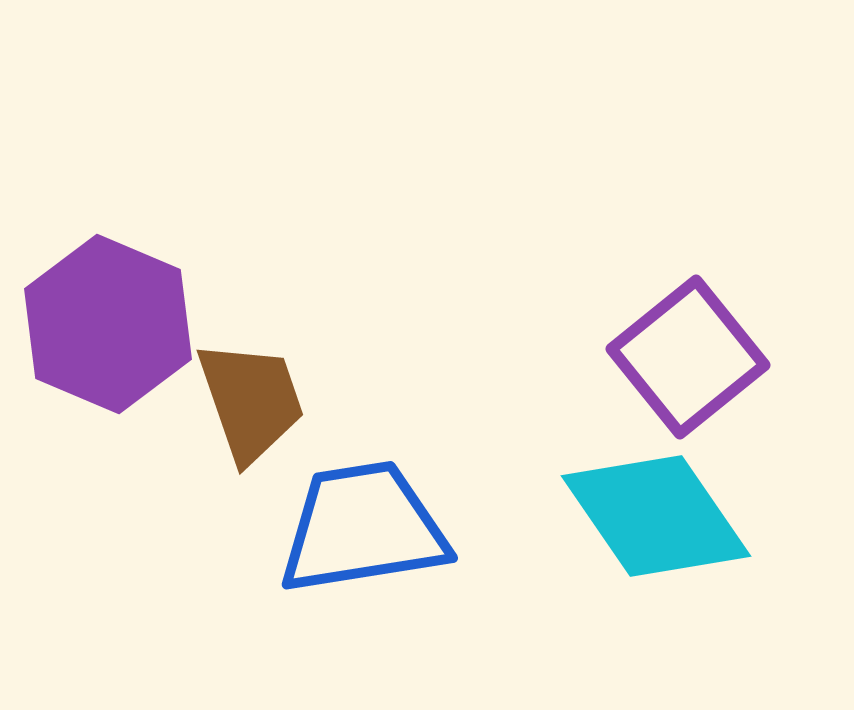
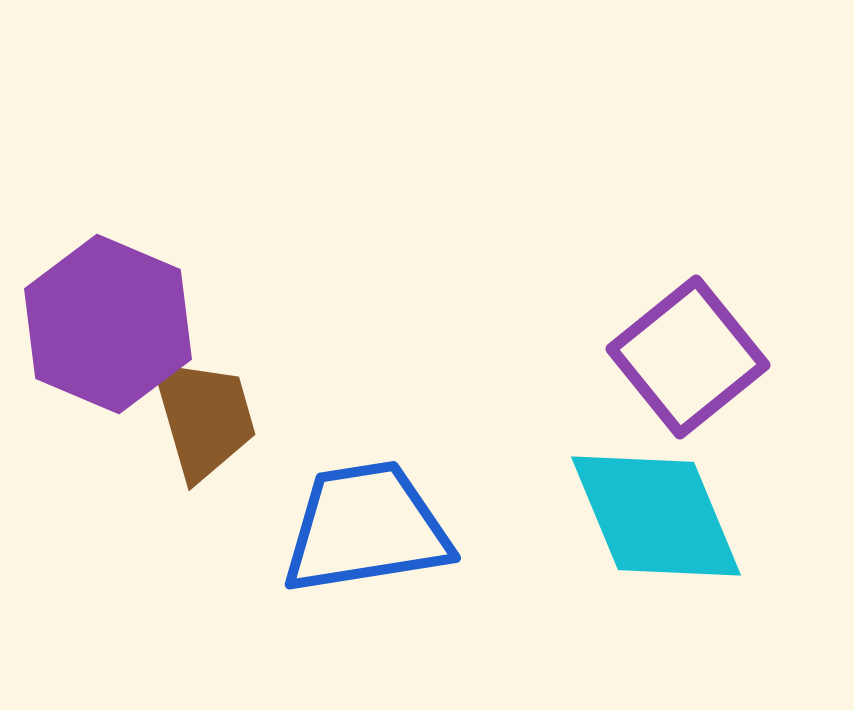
brown trapezoid: moved 47 px left, 17 px down; rotated 3 degrees clockwise
cyan diamond: rotated 12 degrees clockwise
blue trapezoid: moved 3 px right
